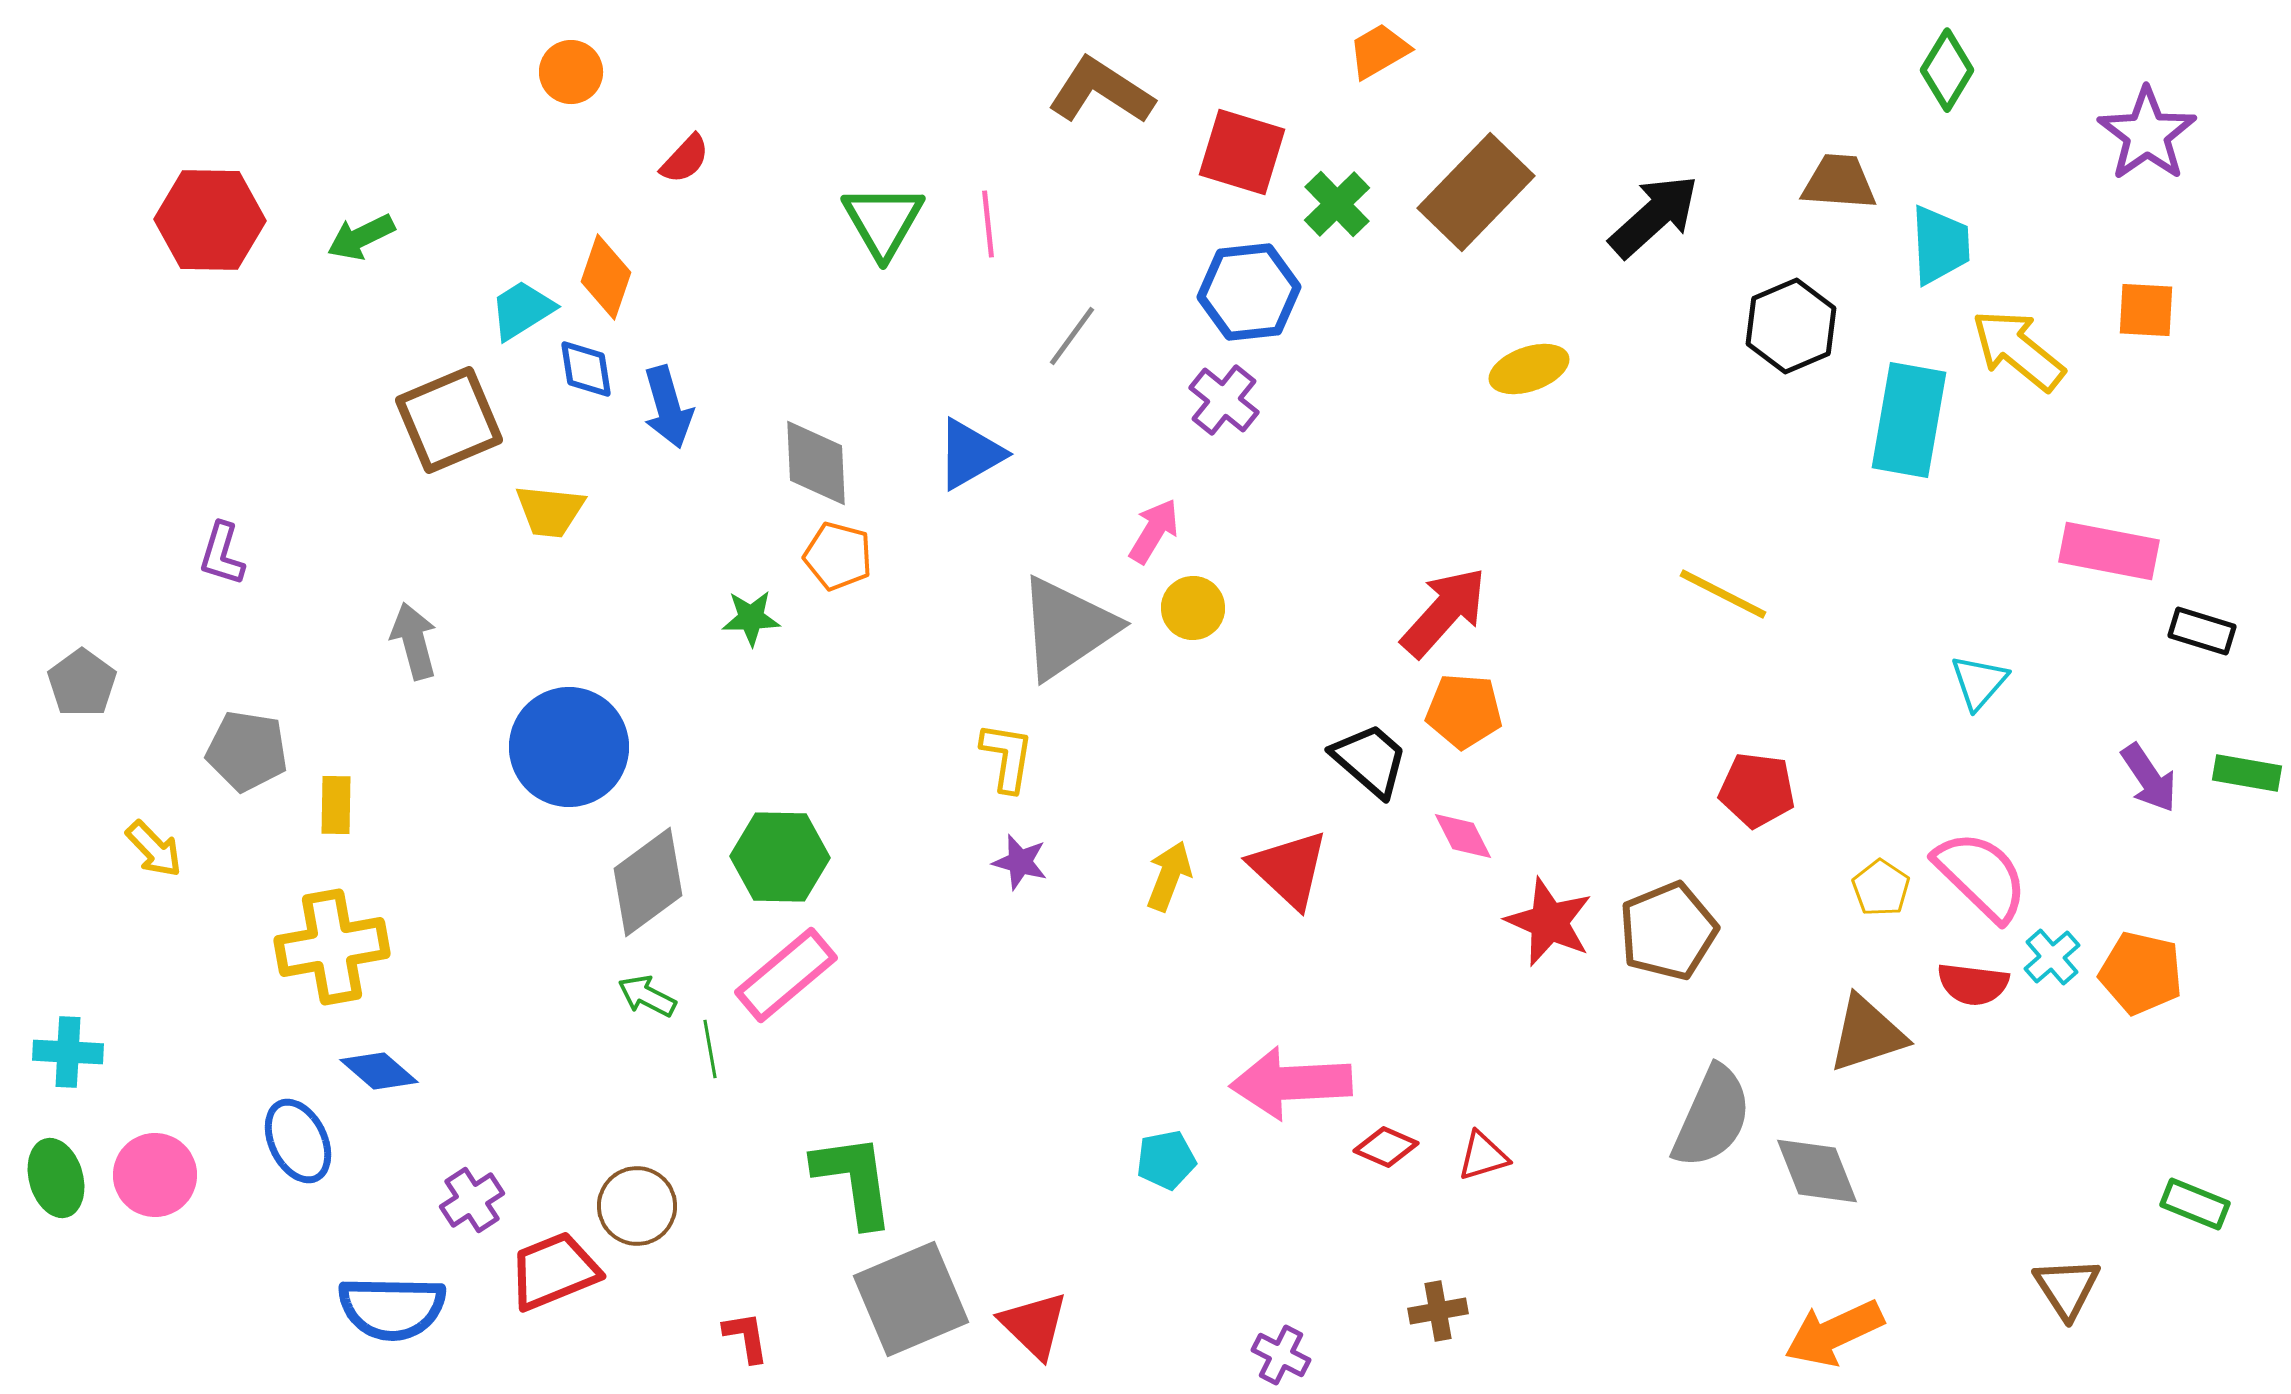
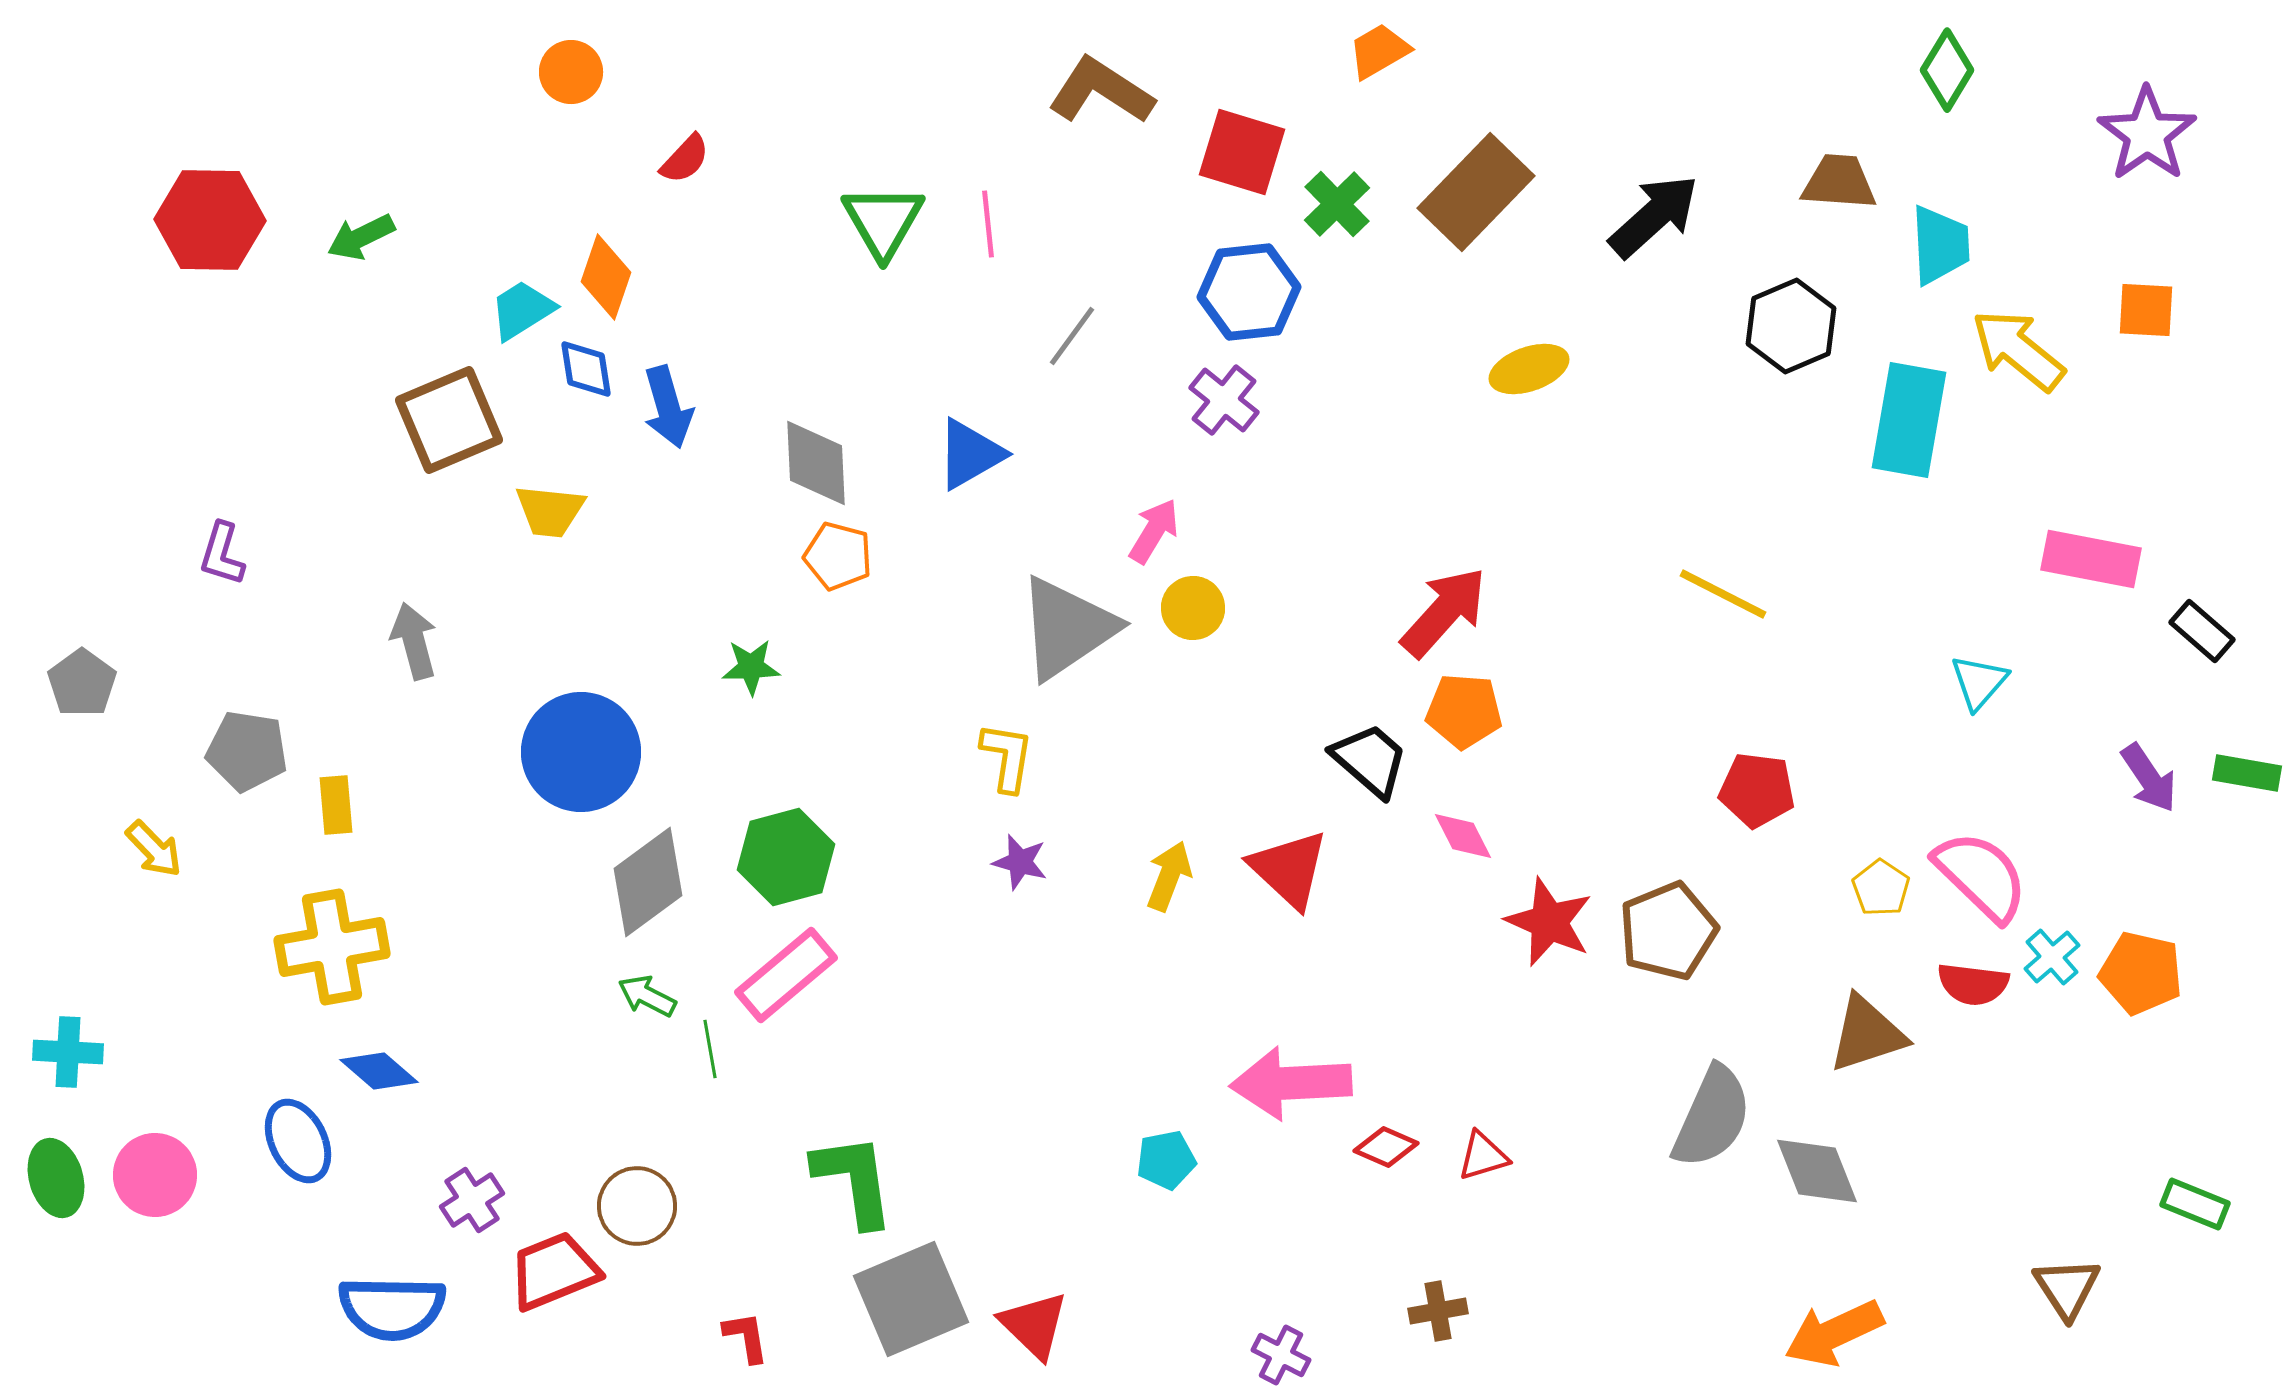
pink rectangle at (2109, 551): moved 18 px left, 8 px down
green star at (751, 618): moved 49 px down
black rectangle at (2202, 631): rotated 24 degrees clockwise
blue circle at (569, 747): moved 12 px right, 5 px down
yellow rectangle at (336, 805): rotated 6 degrees counterclockwise
green hexagon at (780, 857): moved 6 px right; rotated 16 degrees counterclockwise
